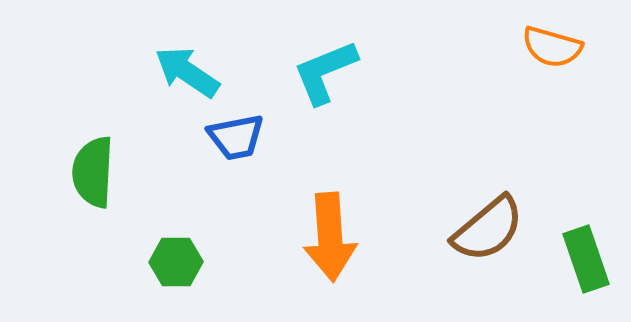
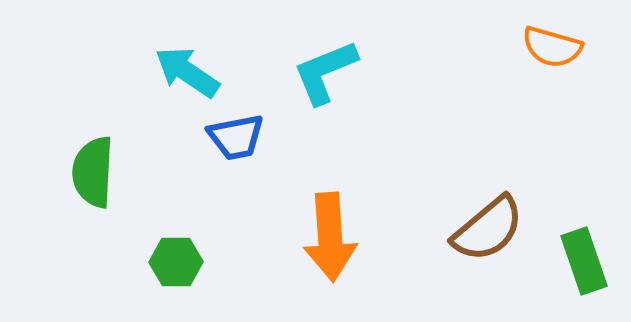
green rectangle: moved 2 px left, 2 px down
